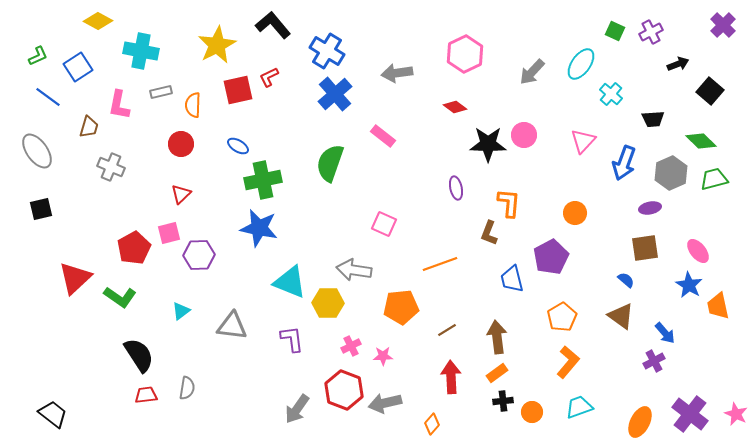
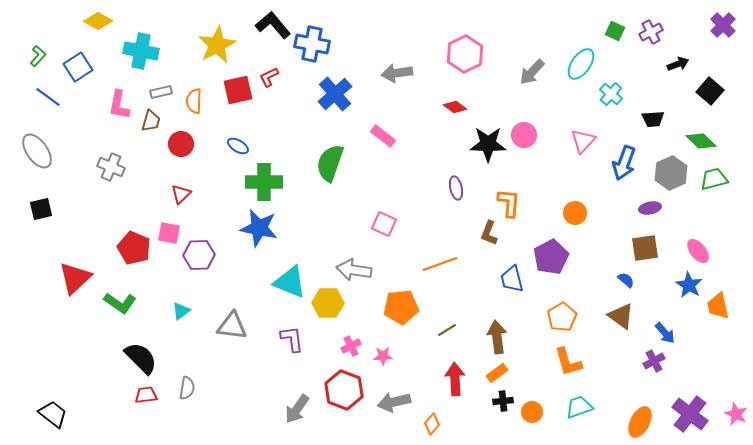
blue cross at (327, 51): moved 15 px left, 7 px up; rotated 20 degrees counterclockwise
green L-shape at (38, 56): rotated 25 degrees counterclockwise
orange semicircle at (193, 105): moved 1 px right, 4 px up
brown trapezoid at (89, 127): moved 62 px right, 6 px up
green cross at (263, 180): moved 1 px right, 2 px down; rotated 12 degrees clockwise
pink square at (169, 233): rotated 25 degrees clockwise
red pentagon at (134, 248): rotated 20 degrees counterclockwise
green L-shape at (120, 297): moved 6 px down
black semicircle at (139, 355): moved 2 px right, 3 px down; rotated 12 degrees counterclockwise
orange L-shape at (568, 362): rotated 124 degrees clockwise
red arrow at (451, 377): moved 4 px right, 2 px down
gray arrow at (385, 403): moved 9 px right, 1 px up
